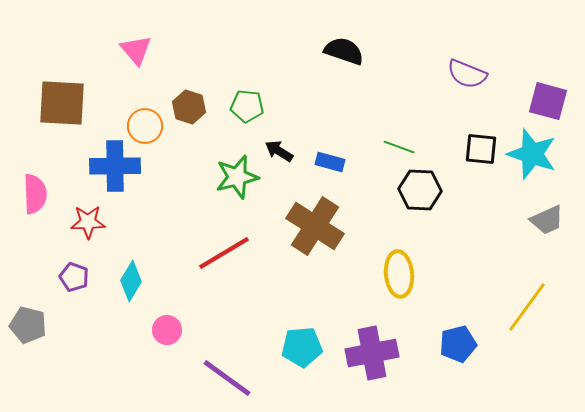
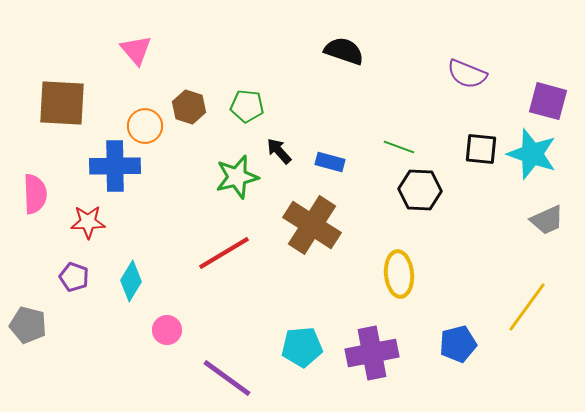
black arrow: rotated 16 degrees clockwise
brown cross: moved 3 px left, 1 px up
